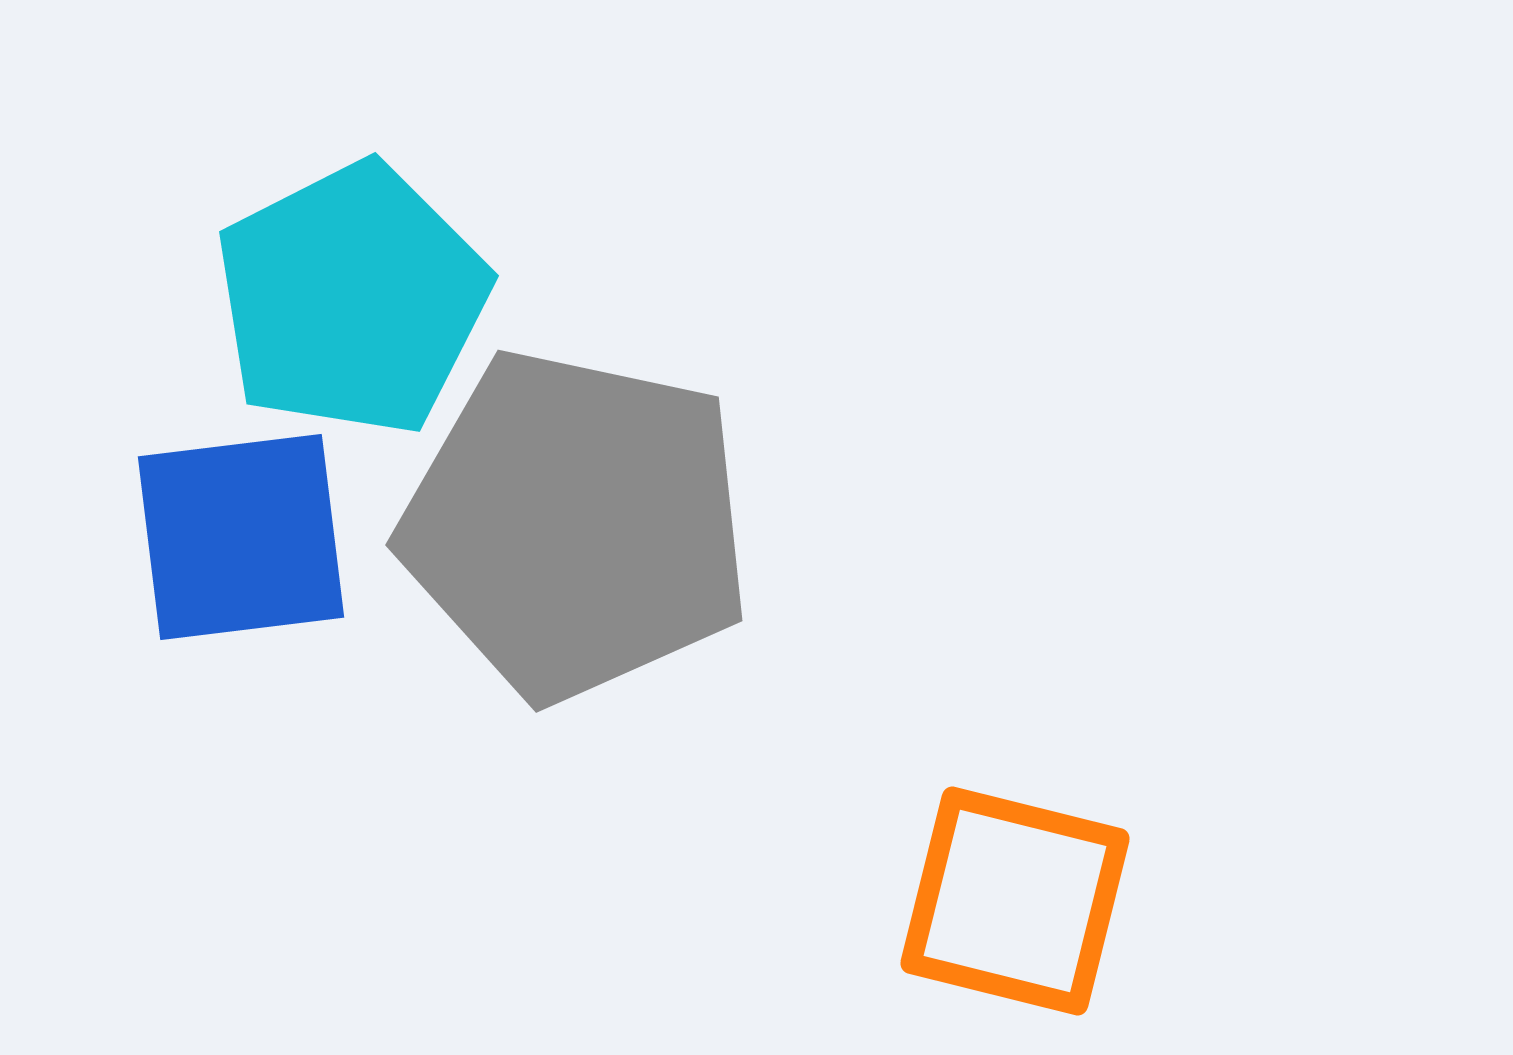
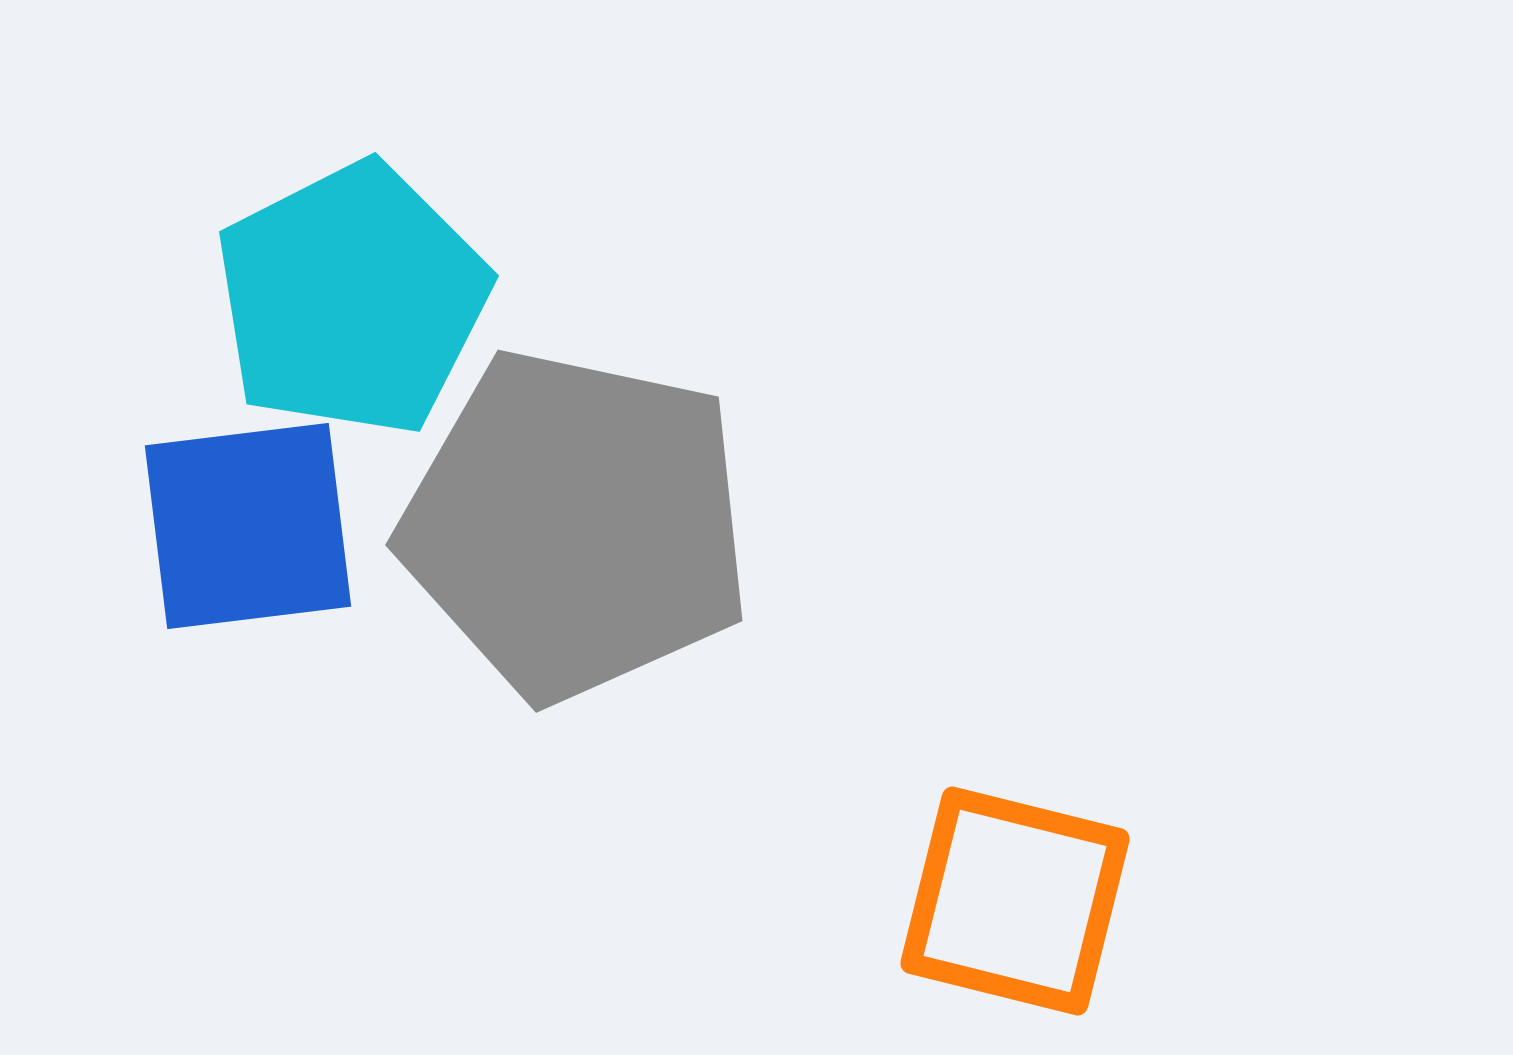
blue square: moved 7 px right, 11 px up
